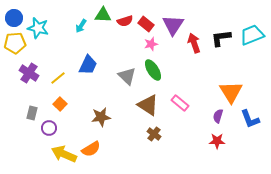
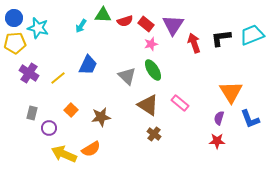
orange square: moved 11 px right, 6 px down
purple semicircle: moved 1 px right, 2 px down
